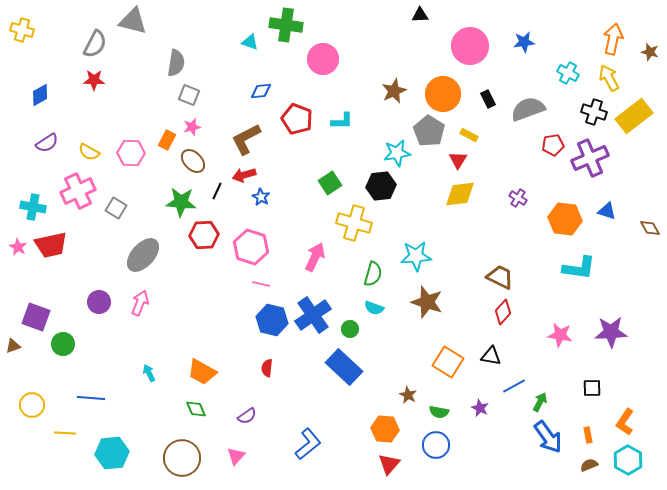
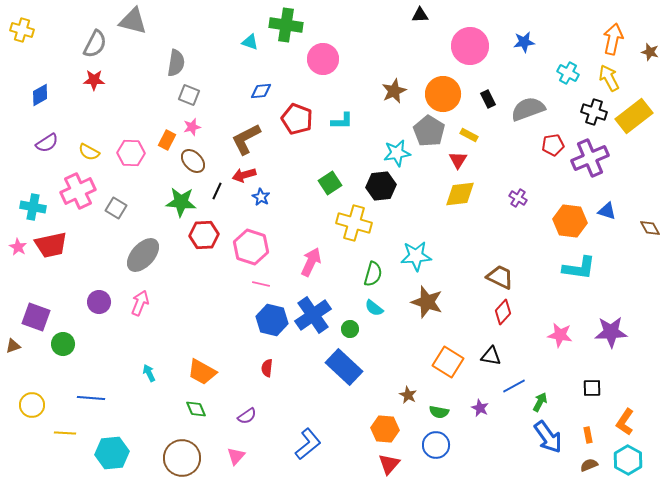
orange hexagon at (565, 219): moved 5 px right, 2 px down
pink arrow at (315, 257): moved 4 px left, 5 px down
cyan semicircle at (374, 308): rotated 18 degrees clockwise
